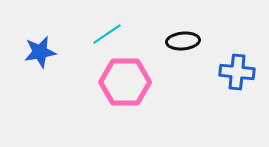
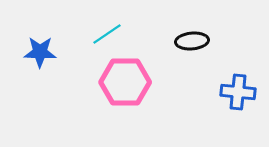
black ellipse: moved 9 px right
blue star: rotated 12 degrees clockwise
blue cross: moved 1 px right, 20 px down
